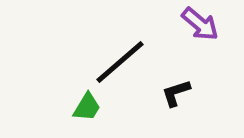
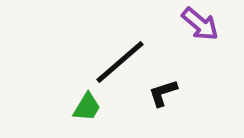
black L-shape: moved 13 px left
